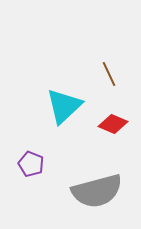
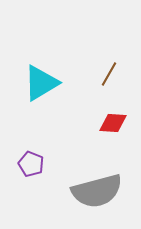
brown line: rotated 55 degrees clockwise
cyan triangle: moved 23 px left, 23 px up; rotated 12 degrees clockwise
red diamond: moved 1 px up; rotated 20 degrees counterclockwise
